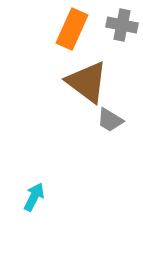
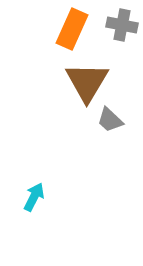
brown triangle: rotated 24 degrees clockwise
gray trapezoid: rotated 12 degrees clockwise
